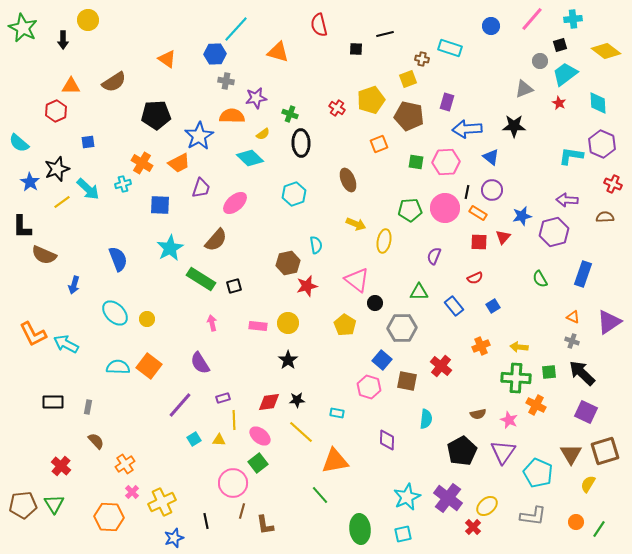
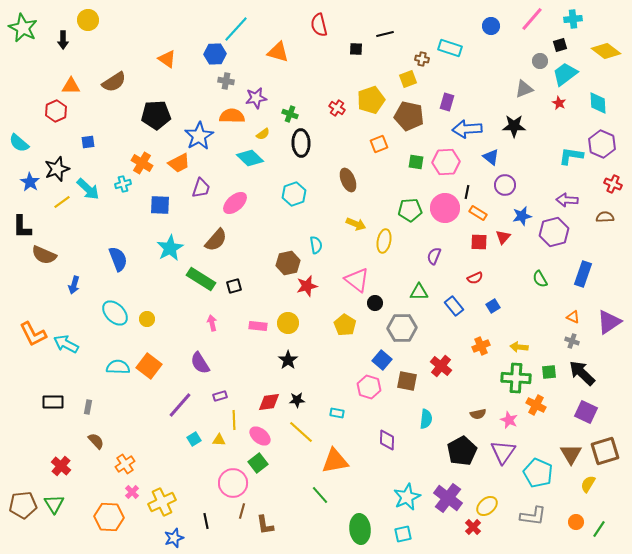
purple circle at (492, 190): moved 13 px right, 5 px up
purple rectangle at (223, 398): moved 3 px left, 2 px up
